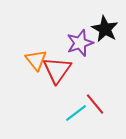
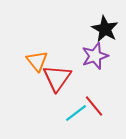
purple star: moved 15 px right, 13 px down
orange triangle: moved 1 px right, 1 px down
red triangle: moved 8 px down
red line: moved 1 px left, 2 px down
